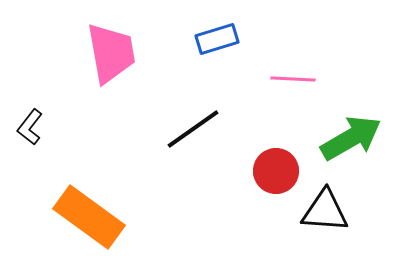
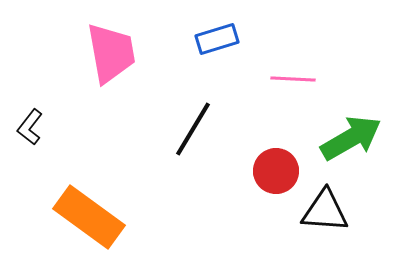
black line: rotated 24 degrees counterclockwise
